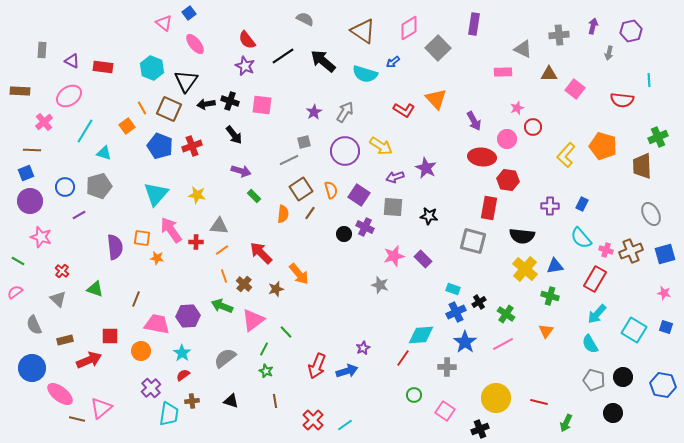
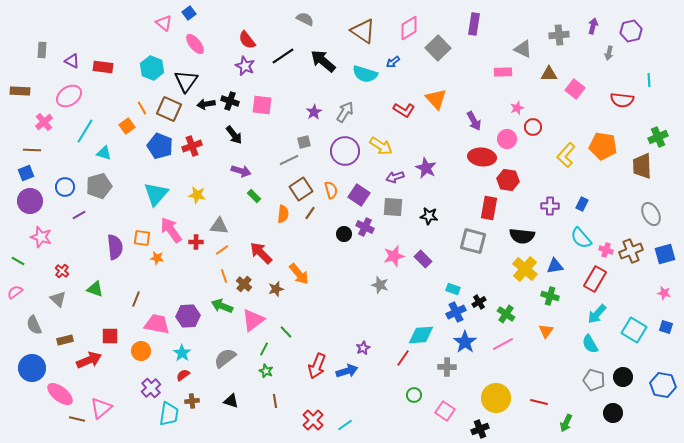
orange pentagon at (603, 146): rotated 8 degrees counterclockwise
